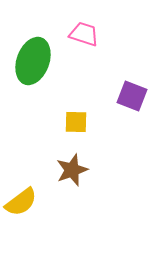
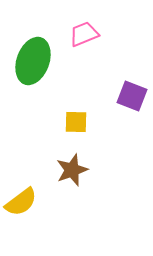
pink trapezoid: rotated 40 degrees counterclockwise
